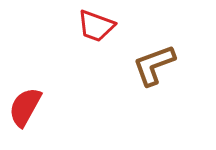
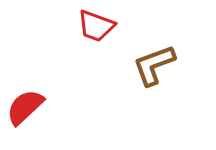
red semicircle: rotated 18 degrees clockwise
